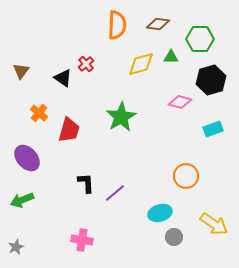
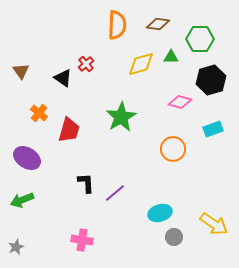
brown triangle: rotated 12 degrees counterclockwise
purple ellipse: rotated 16 degrees counterclockwise
orange circle: moved 13 px left, 27 px up
